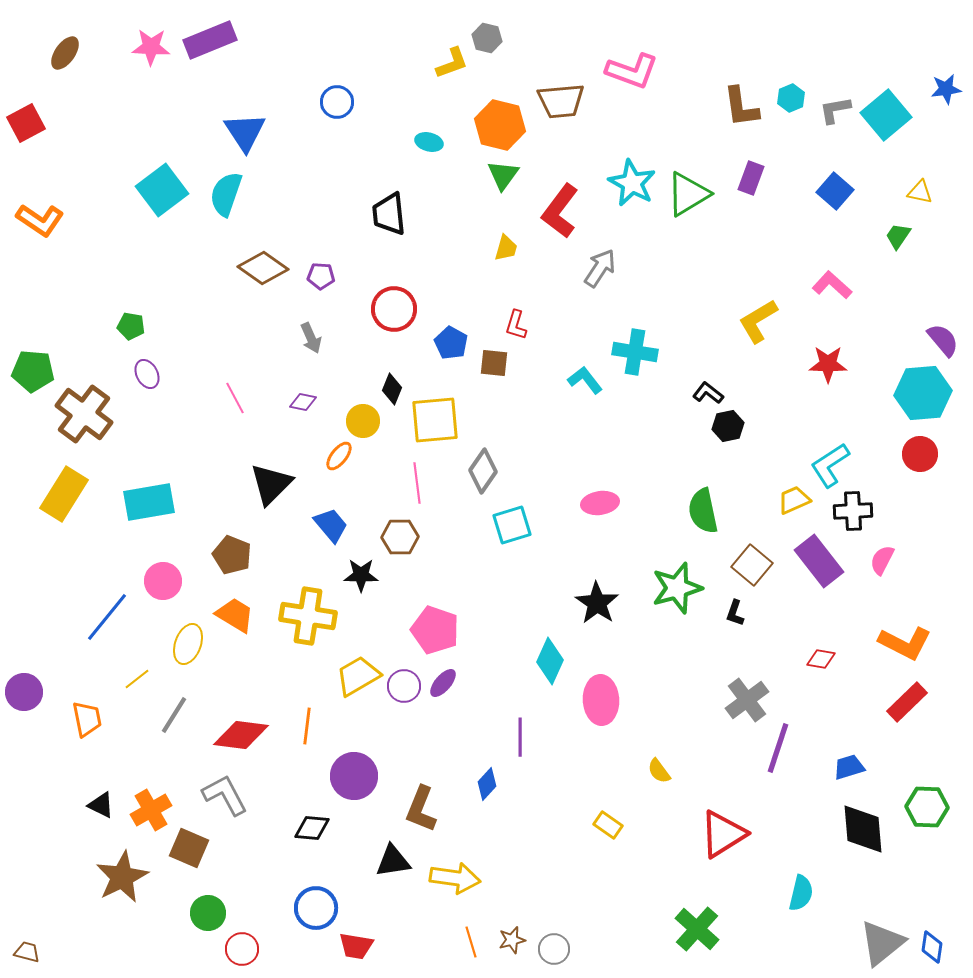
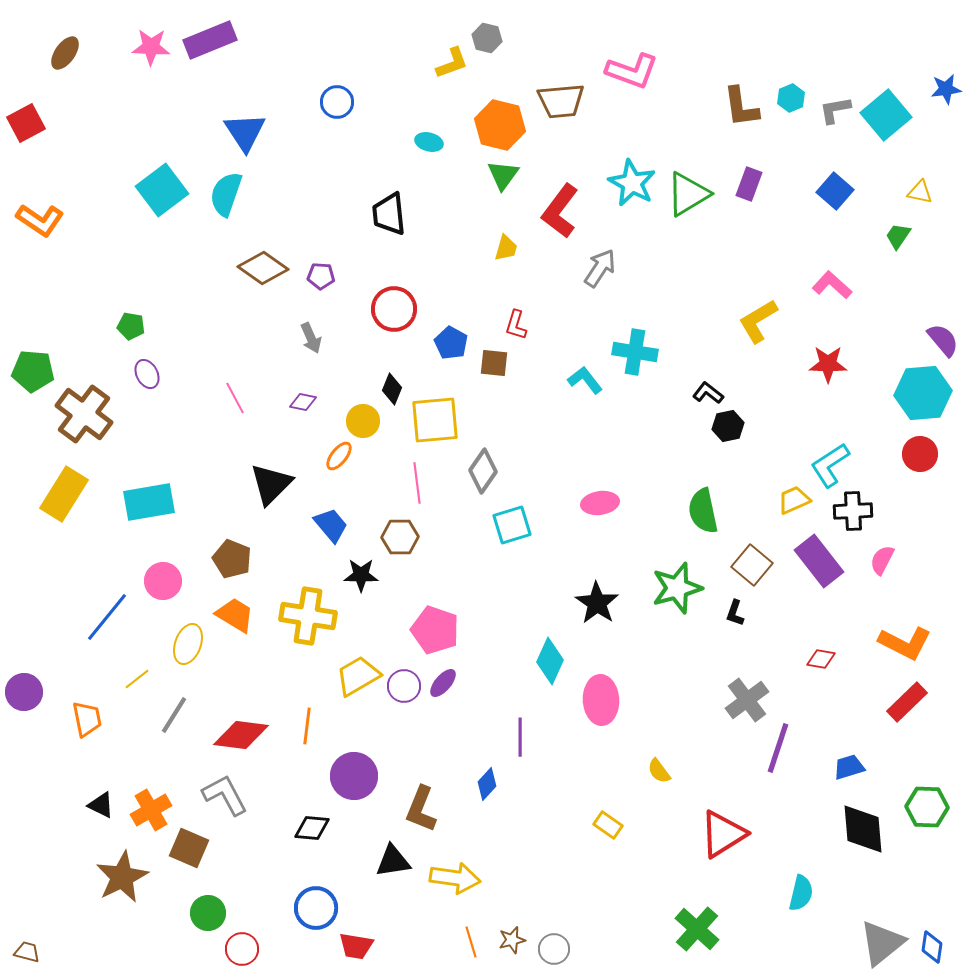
purple rectangle at (751, 178): moved 2 px left, 6 px down
brown pentagon at (232, 555): moved 4 px down
